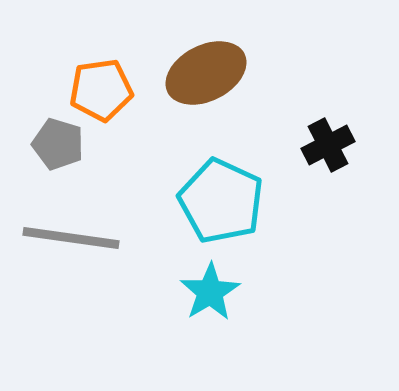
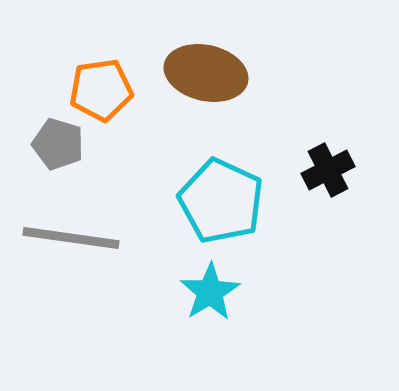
brown ellipse: rotated 40 degrees clockwise
black cross: moved 25 px down
